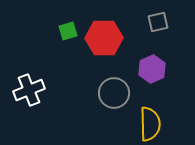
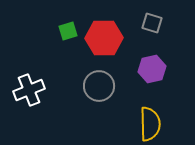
gray square: moved 6 px left, 1 px down; rotated 30 degrees clockwise
purple hexagon: rotated 12 degrees clockwise
gray circle: moved 15 px left, 7 px up
